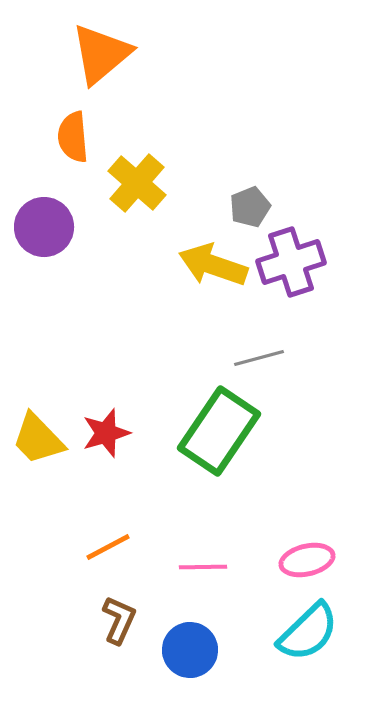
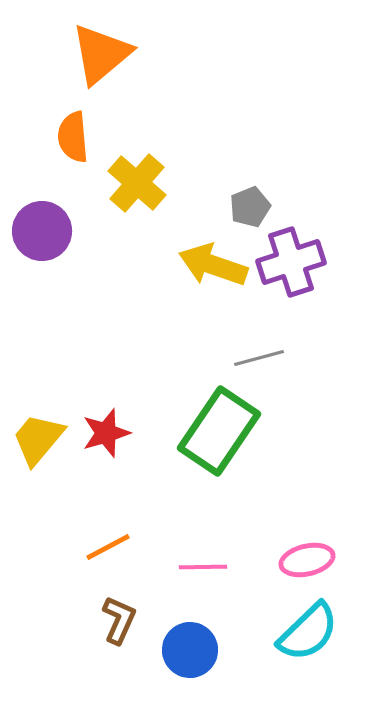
purple circle: moved 2 px left, 4 px down
yellow trapezoid: rotated 84 degrees clockwise
